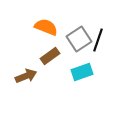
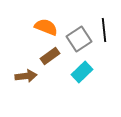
black line: moved 6 px right, 10 px up; rotated 25 degrees counterclockwise
cyan rectangle: rotated 25 degrees counterclockwise
brown arrow: rotated 15 degrees clockwise
